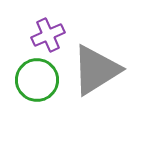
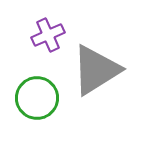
green circle: moved 18 px down
